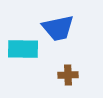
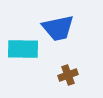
brown cross: rotated 18 degrees counterclockwise
